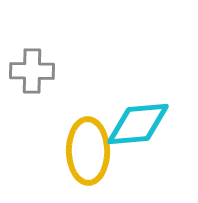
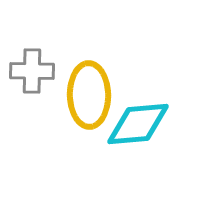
yellow ellipse: moved 1 px right, 56 px up
